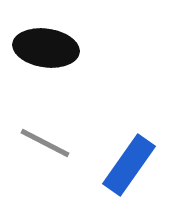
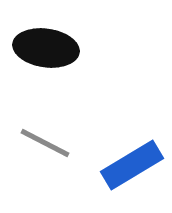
blue rectangle: moved 3 px right; rotated 24 degrees clockwise
